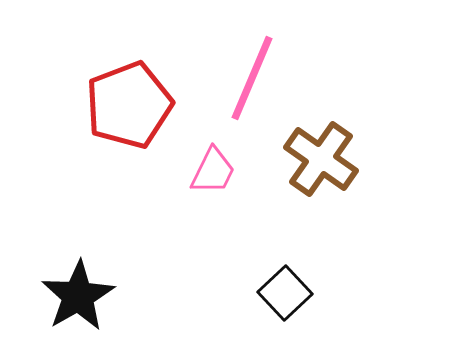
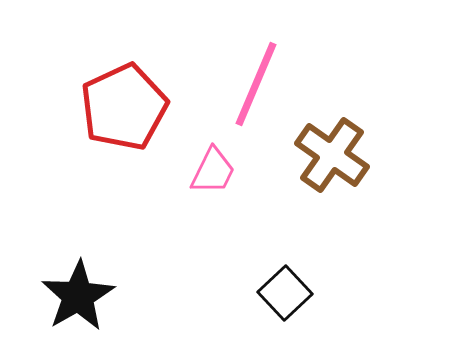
pink line: moved 4 px right, 6 px down
red pentagon: moved 5 px left, 2 px down; rotated 4 degrees counterclockwise
brown cross: moved 11 px right, 4 px up
